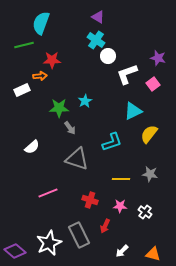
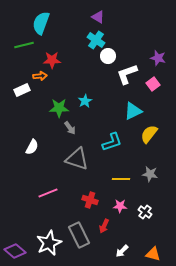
white semicircle: rotated 21 degrees counterclockwise
red arrow: moved 1 px left
